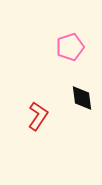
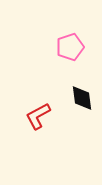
red L-shape: rotated 152 degrees counterclockwise
